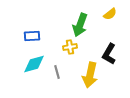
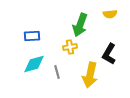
yellow semicircle: rotated 32 degrees clockwise
